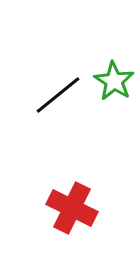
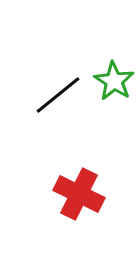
red cross: moved 7 px right, 14 px up
